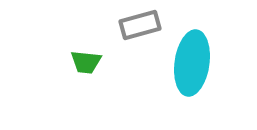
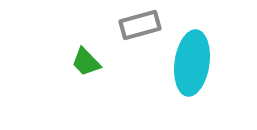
green trapezoid: rotated 40 degrees clockwise
